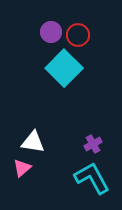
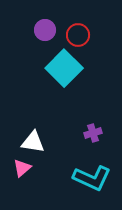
purple circle: moved 6 px left, 2 px up
purple cross: moved 11 px up; rotated 12 degrees clockwise
cyan L-shape: rotated 144 degrees clockwise
